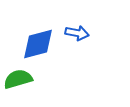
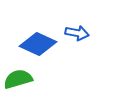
blue diamond: rotated 39 degrees clockwise
